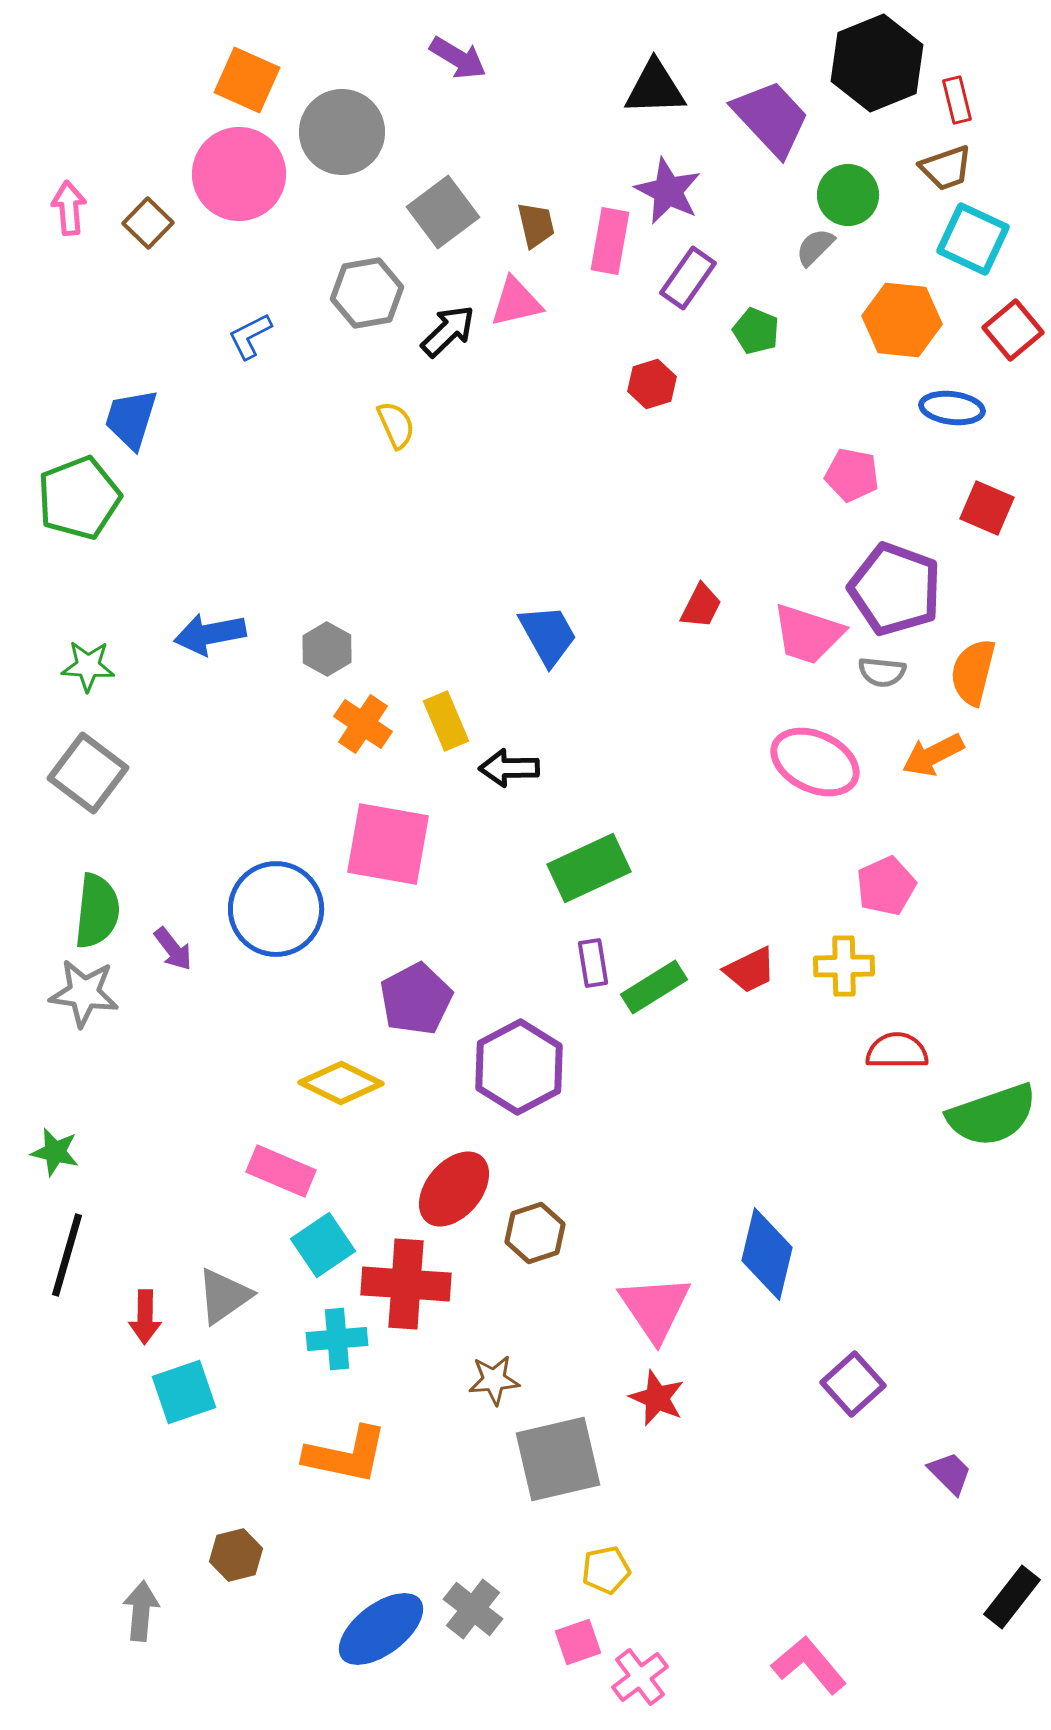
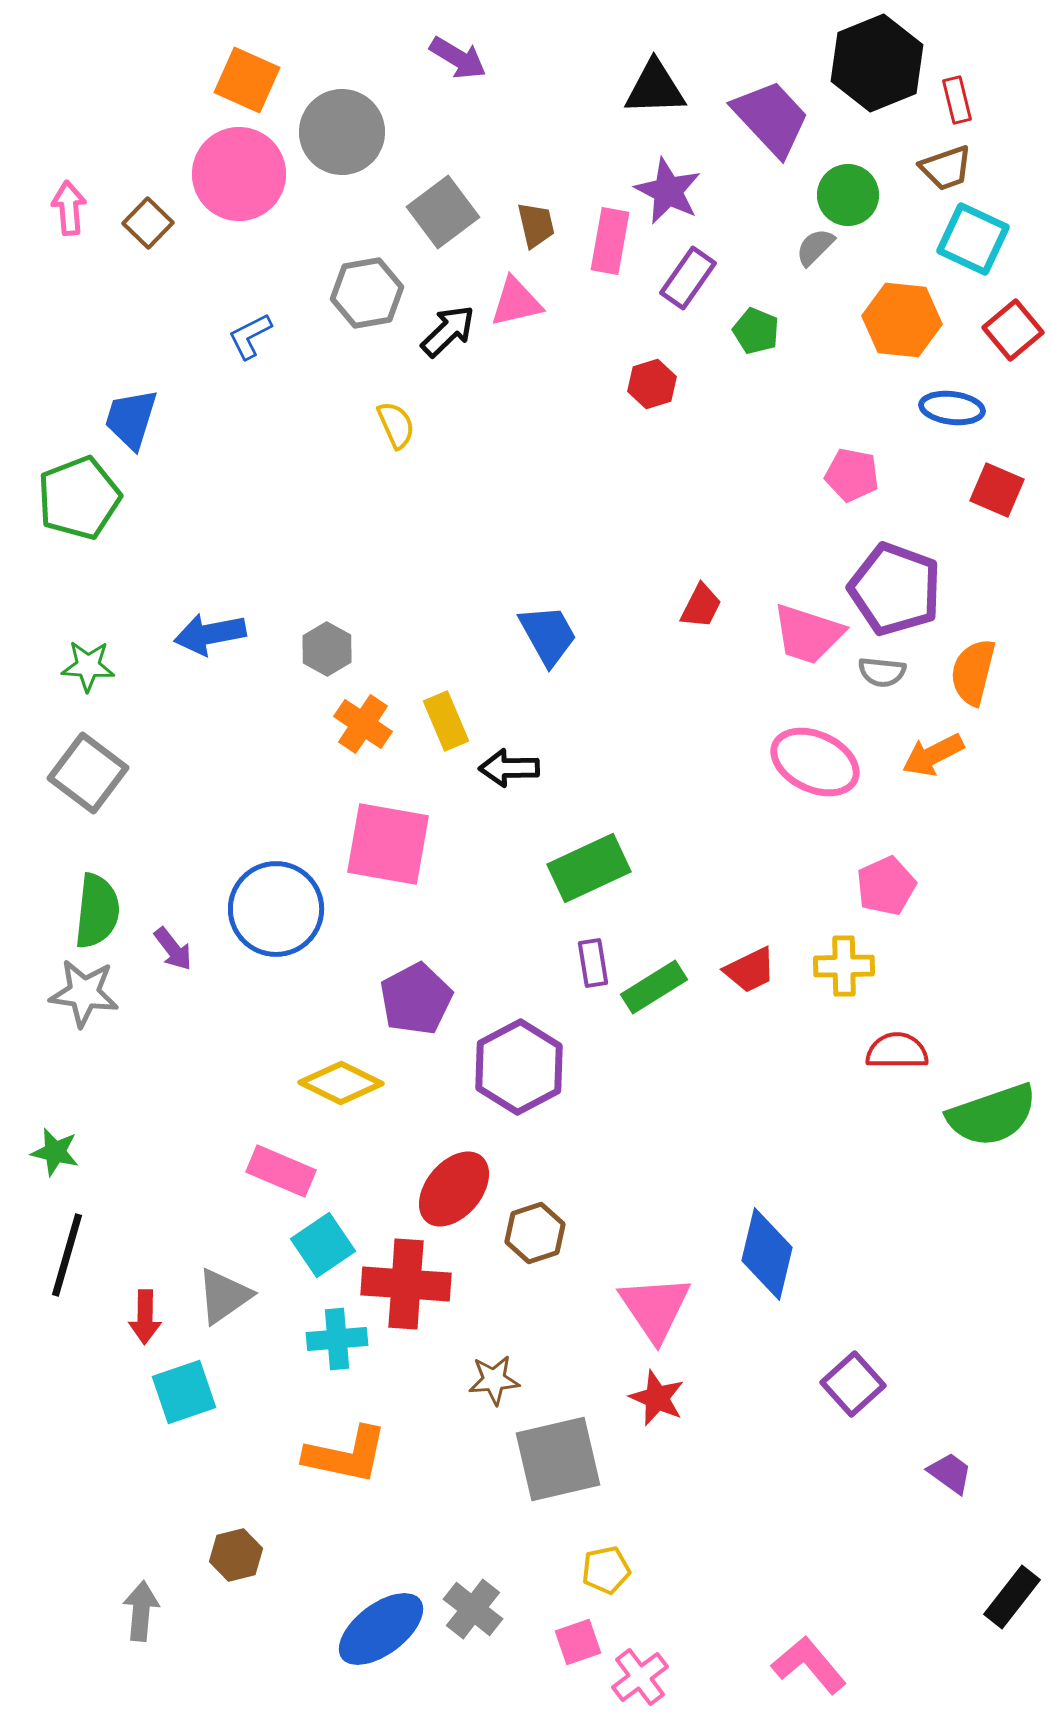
red square at (987, 508): moved 10 px right, 18 px up
purple trapezoid at (950, 1473): rotated 9 degrees counterclockwise
